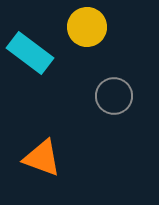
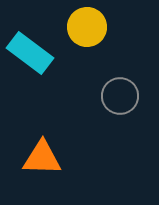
gray circle: moved 6 px right
orange triangle: rotated 18 degrees counterclockwise
